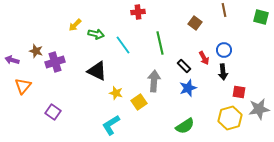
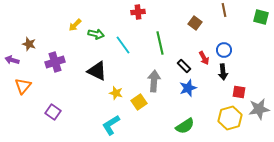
brown star: moved 7 px left, 7 px up
